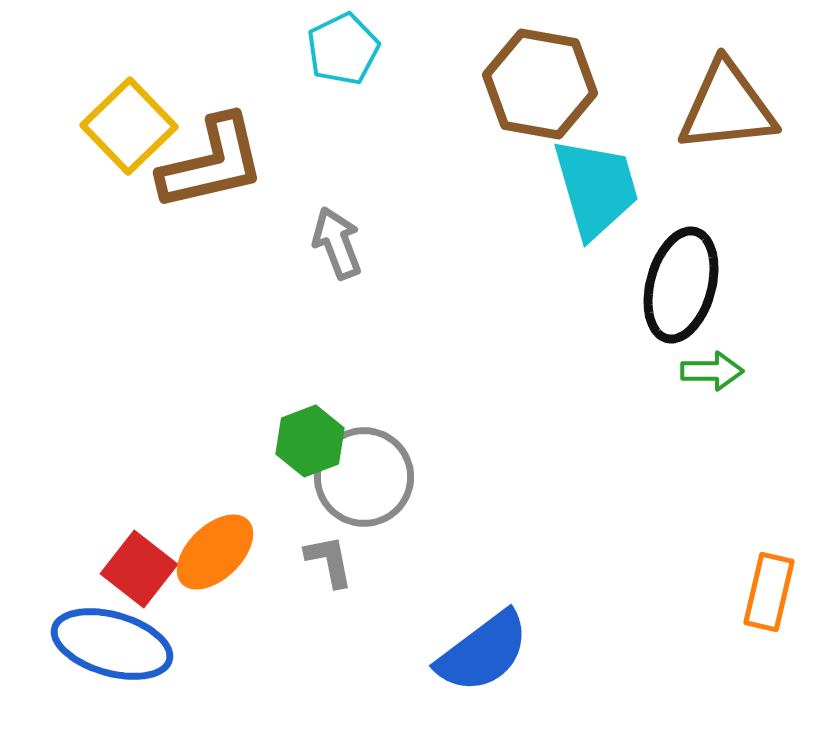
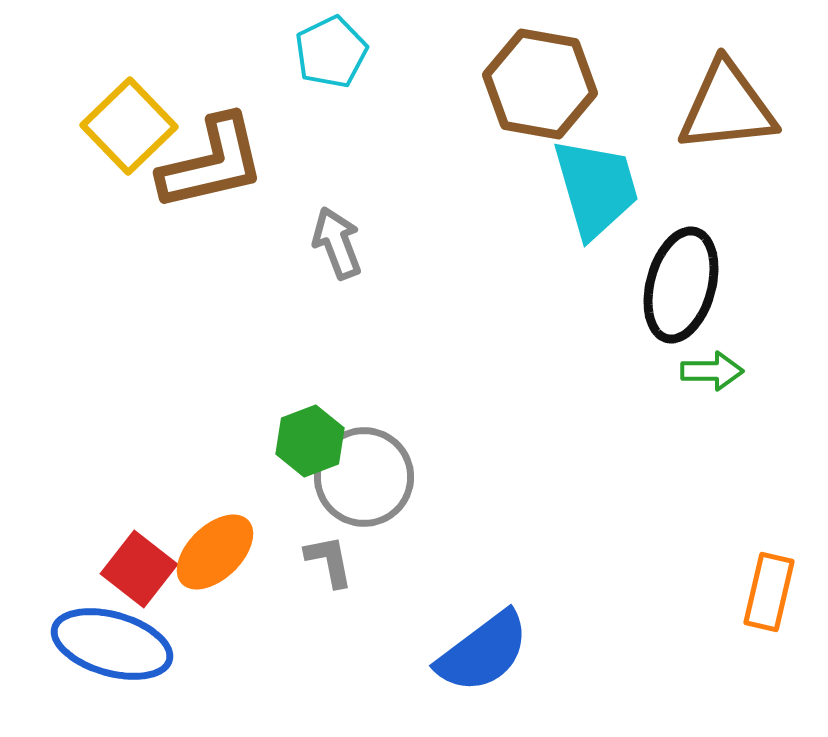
cyan pentagon: moved 12 px left, 3 px down
